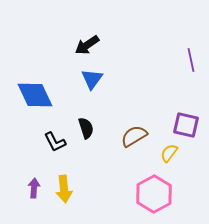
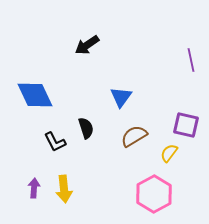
blue triangle: moved 29 px right, 18 px down
